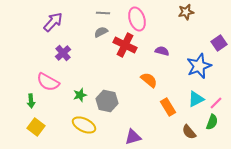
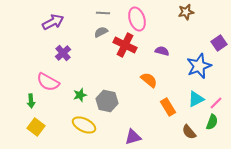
purple arrow: rotated 20 degrees clockwise
